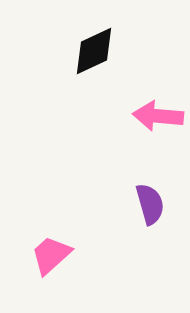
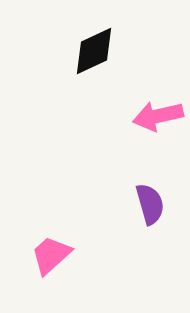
pink arrow: rotated 18 degrees counterclockwise
